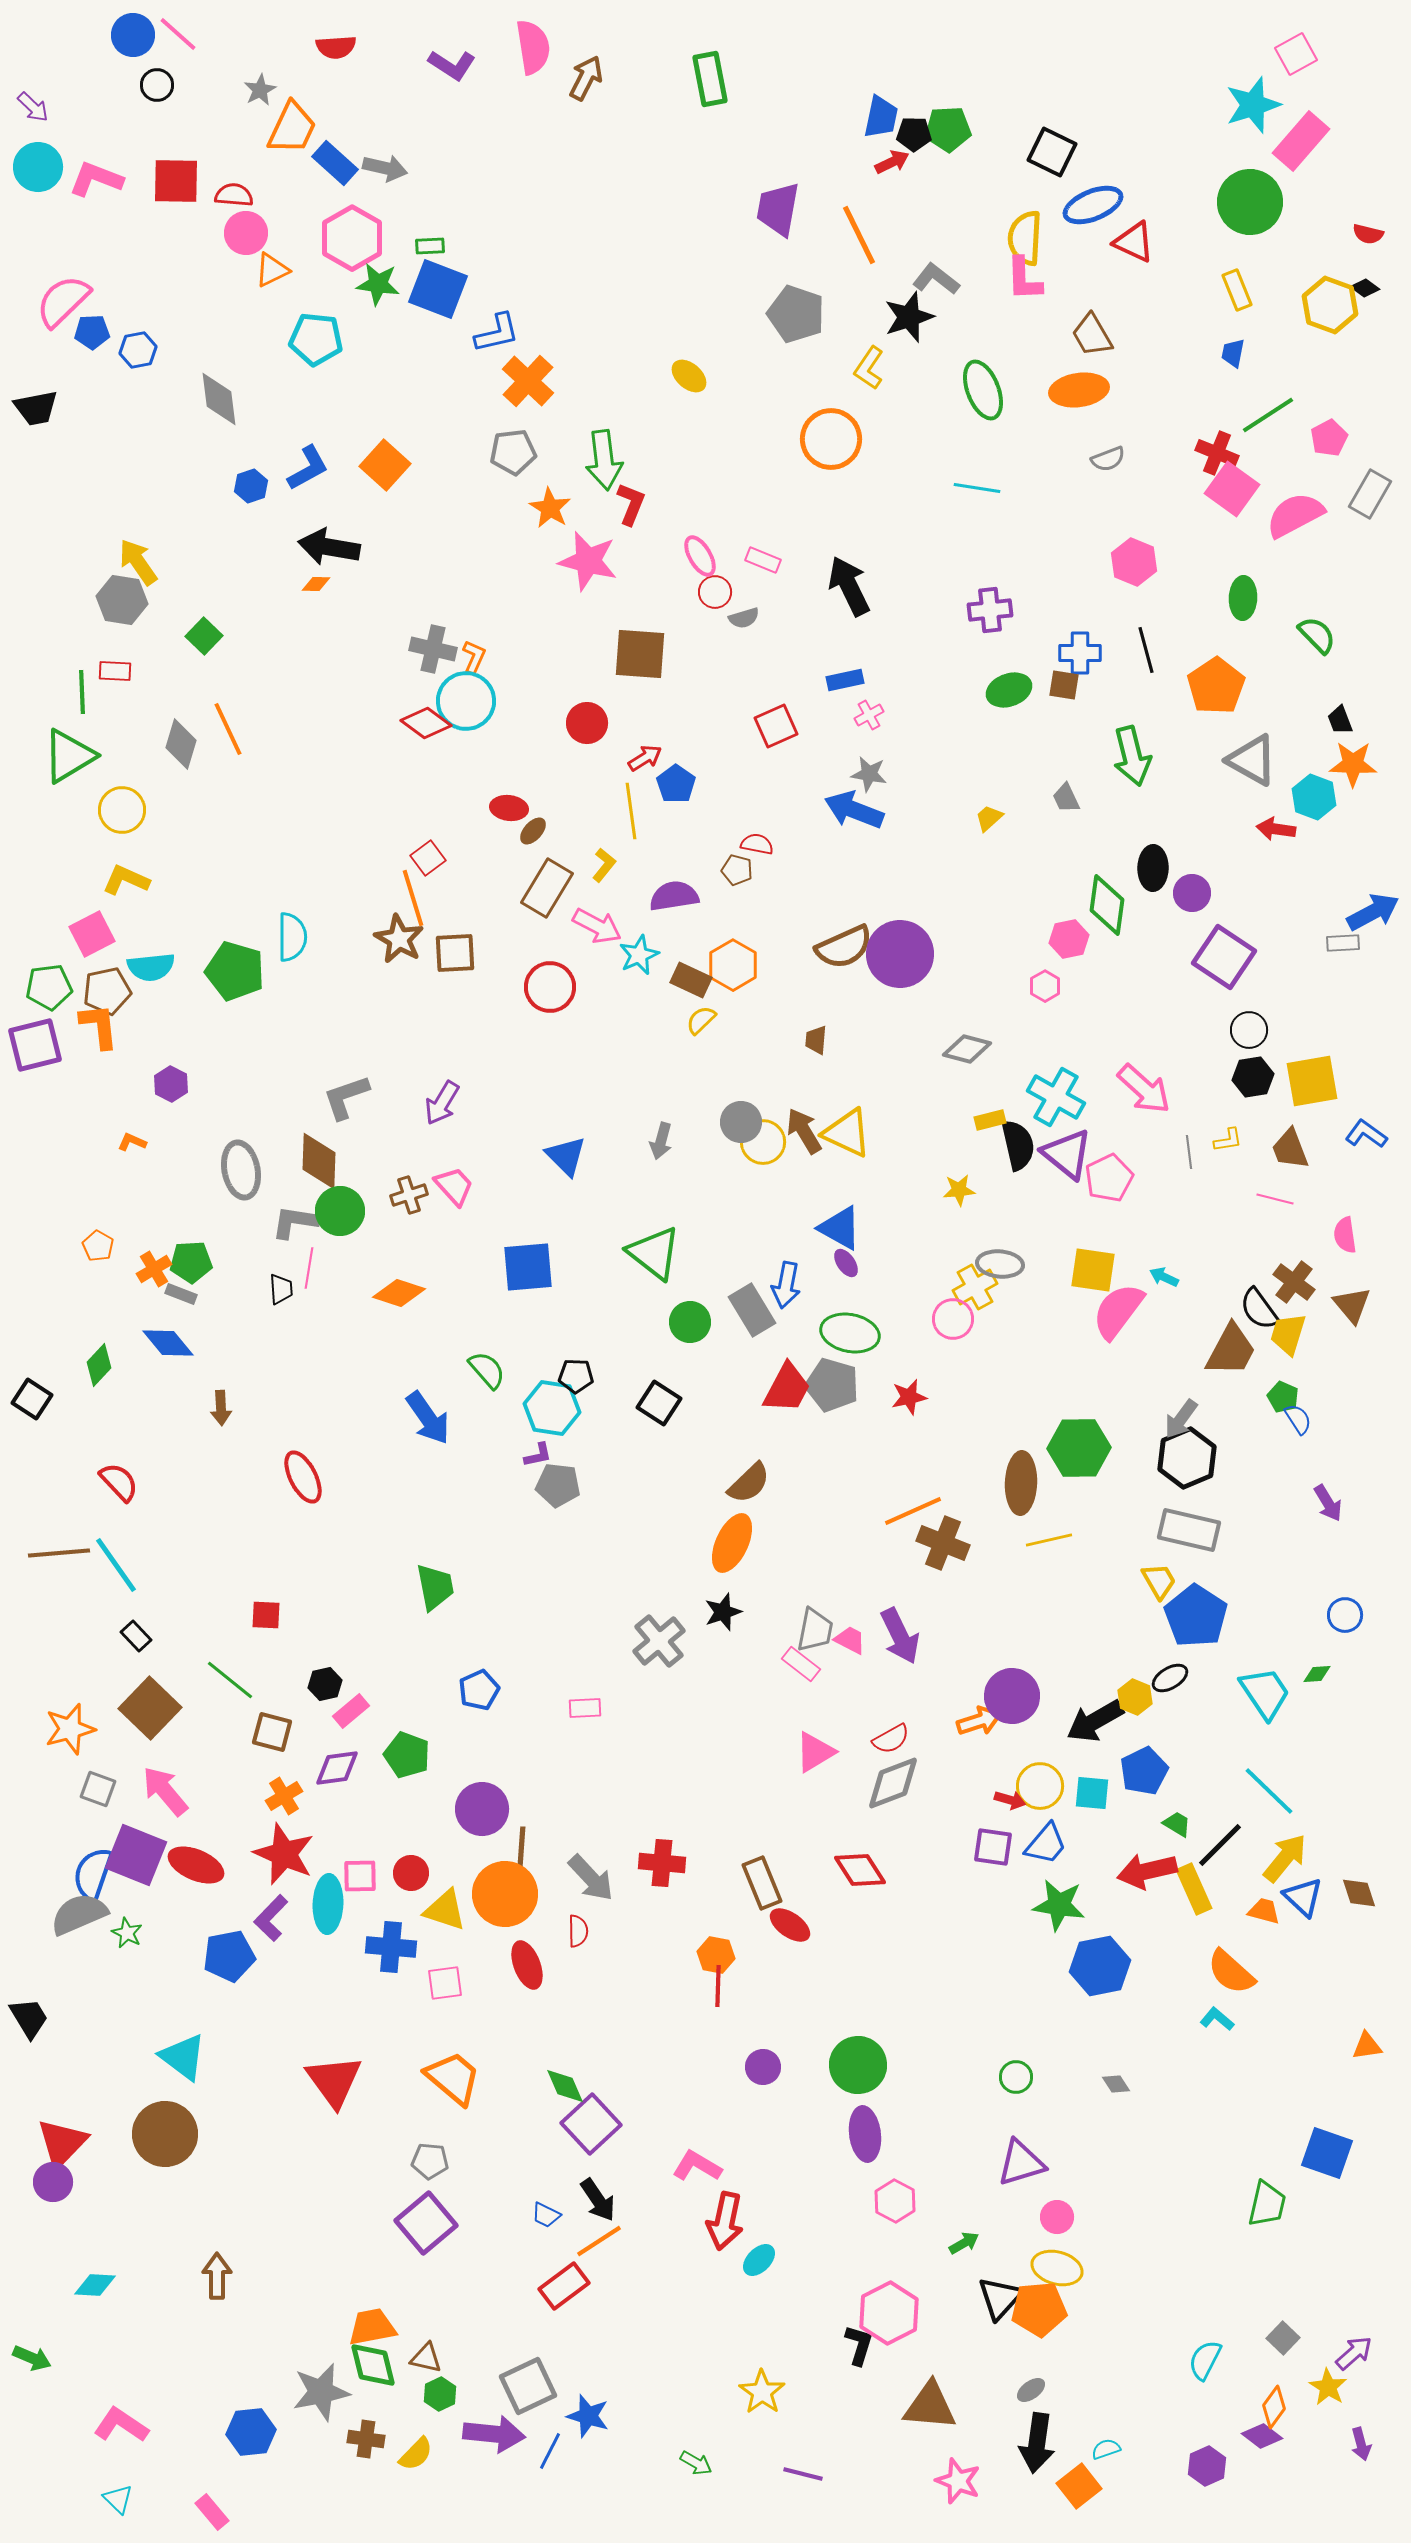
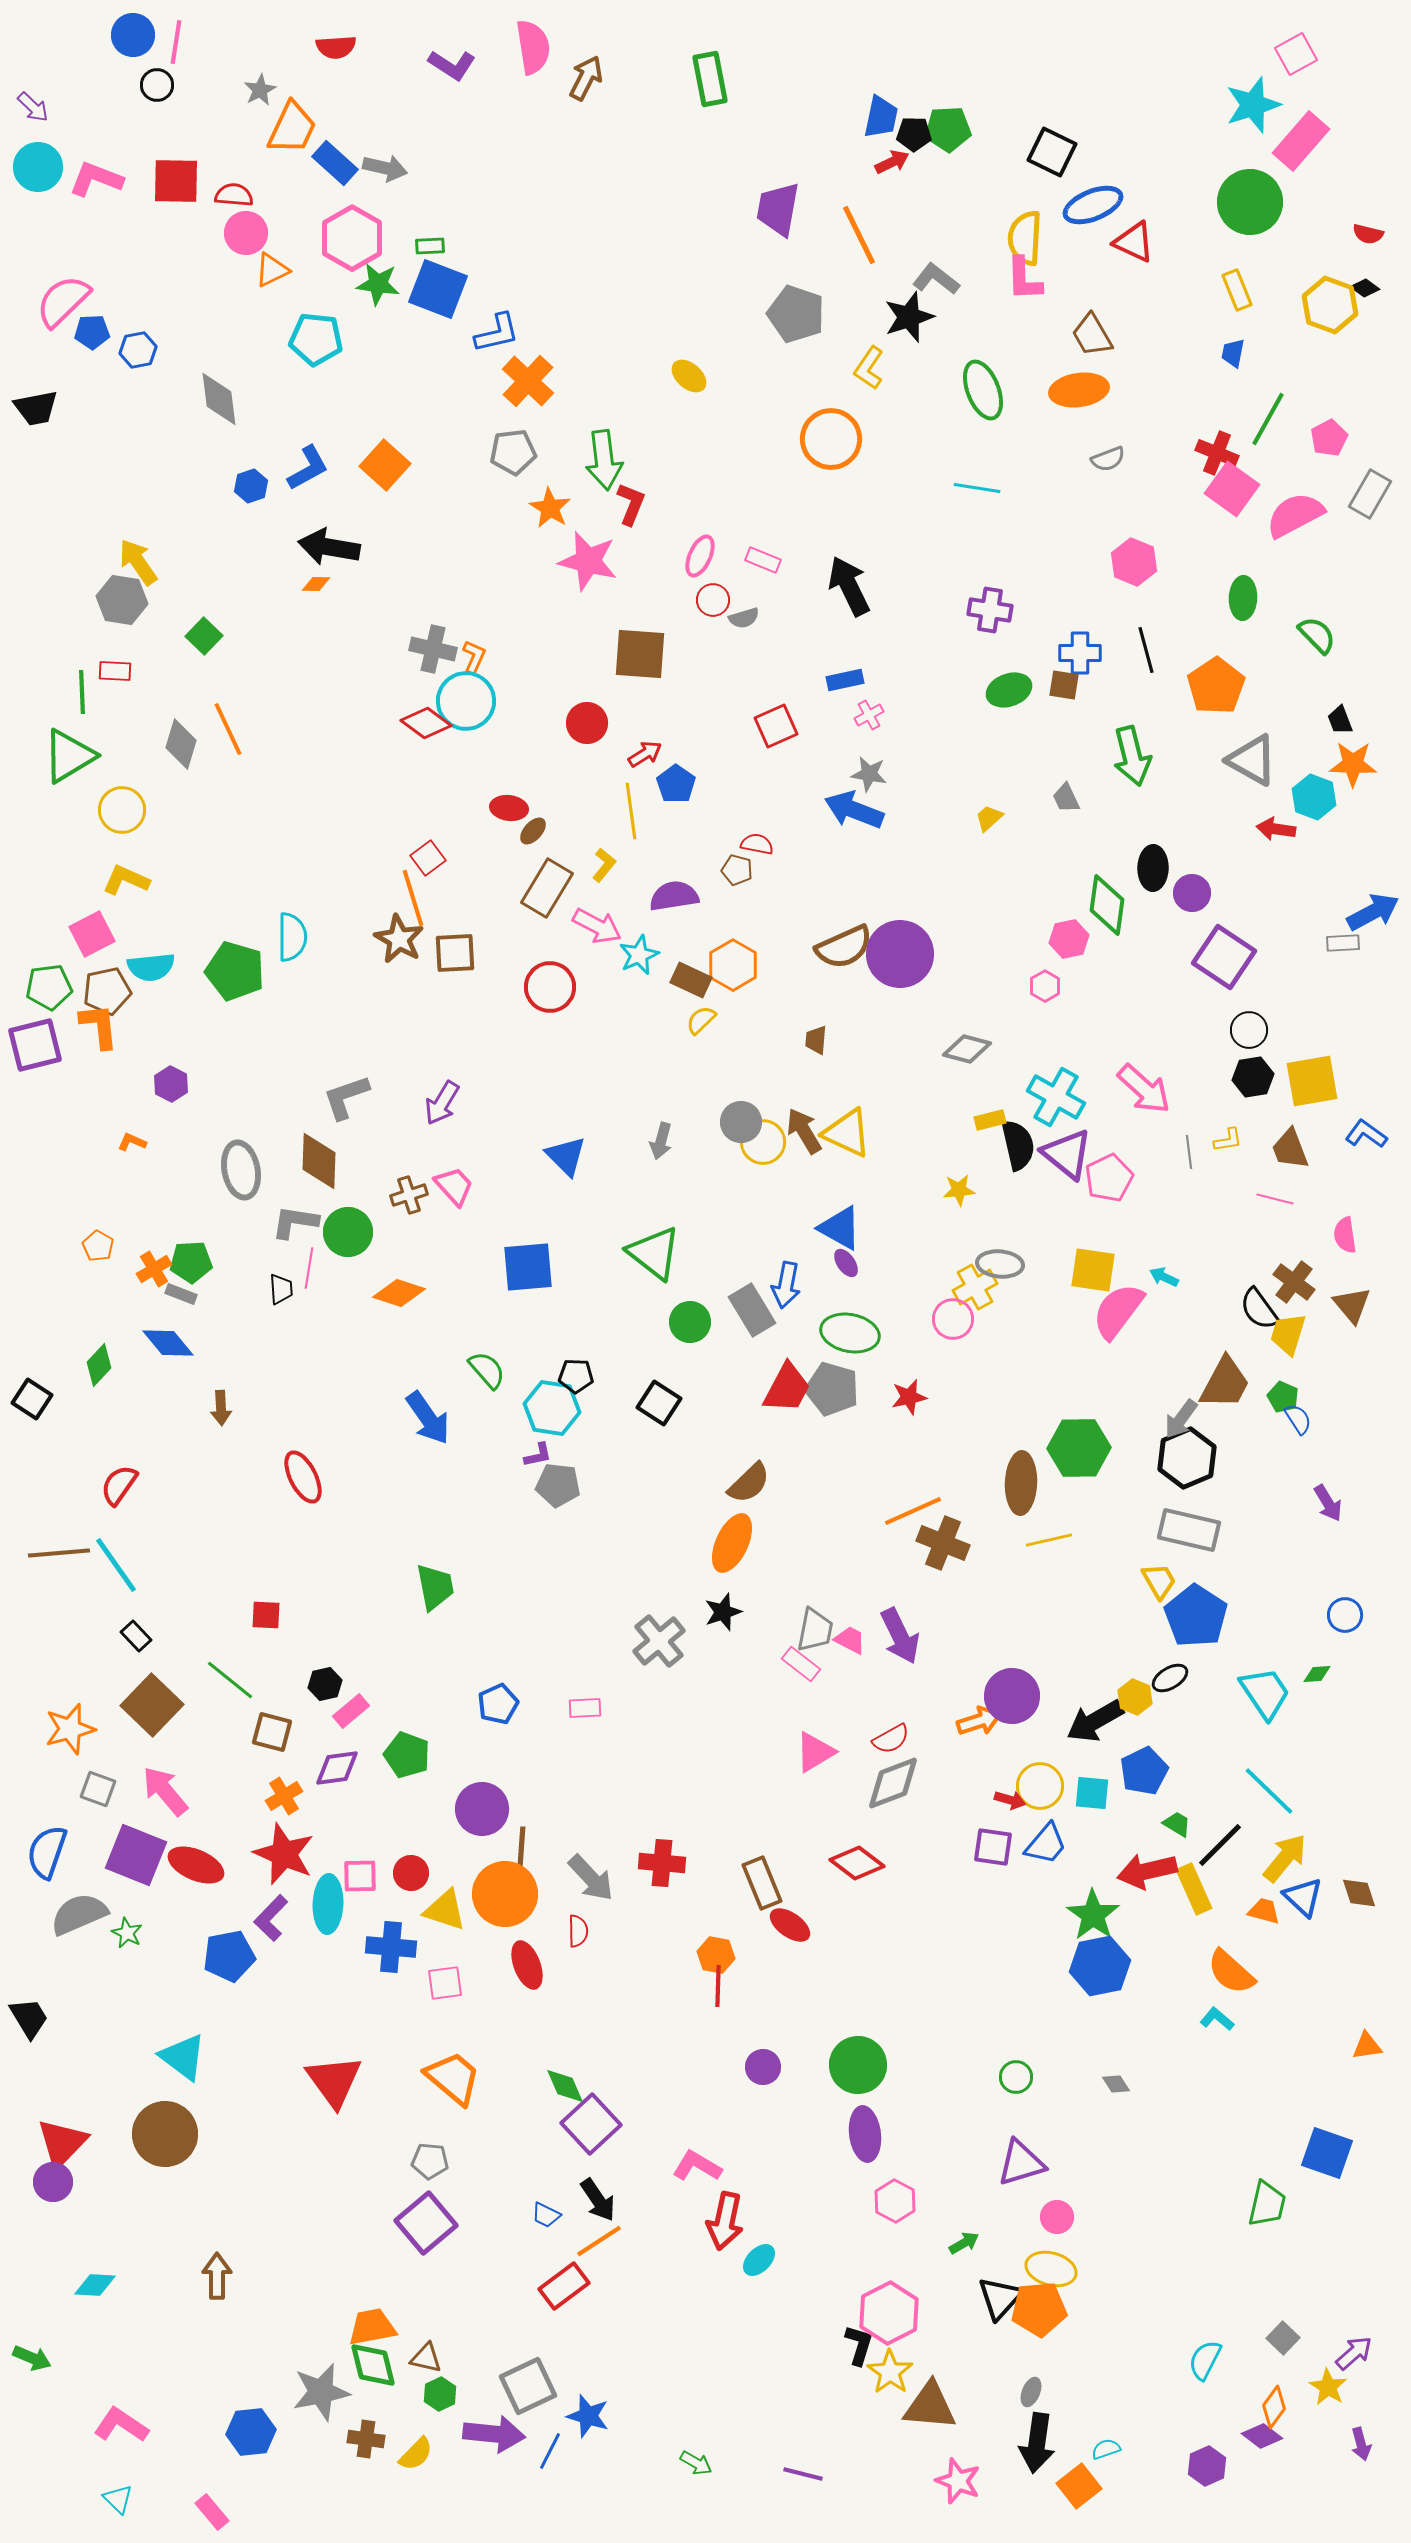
pink line at (178, 34): moved 2 px left, 8 px down; rotated 57 degrees clockwise
green line at (1268, 415): moved 4 px down; rotated 28 degrees counterclockwise
pink ellipse at (700, 556): rotated 54 degrees clockwise
red circle at (715, 592): moved 2 px left, 8 px down
purple cross at (990, 610): rotated 15 degrees clockwise
red arrow at (645, 758): moved 4 px up
green circle at (340, 1211): moved 8 px right, 21 px down
brown trapezoid at (1231, 1350): moved 6 px left, 33 px down
gray pentagon at (832, 1385): moved 4 px down
red semicircle at (119, 1482): moved 3 px down; rotated 102 degrees counterclockwise
blue pentagon at (479, 1690): moved 19 px right, 14 px down
brown square at (150, 1708): moved 2 px right, 3 px up
red diamond at (860, 1870): moved 3 px left, 7 px up; rotated 20 degrees counterclockwise
blue semicircle at (93, 1874): moved 46 px left, 22 px up
green star at (1059, 1905): moved 34 px right, 10 px down; rotated 26 degrees clockwise
yellow ellipse at (1057, 2268): moved 6 px left, 1 px down
gray ellipse at (1031, 2390): moved 2 px down; rotated 32 degrees counterclockwise
yellow star at (762, 2392): moved 128 px right, 20 px up
